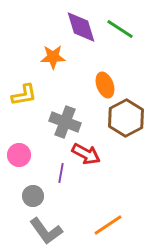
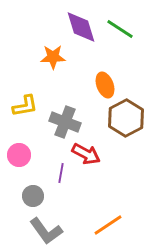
yellow L-shape: moved 1 px right, 11 px down
